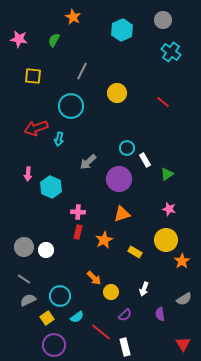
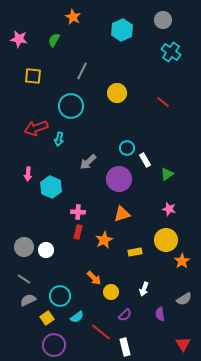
yellow rectangle at (135, 252): rotated 40 degrees counterclockwise
